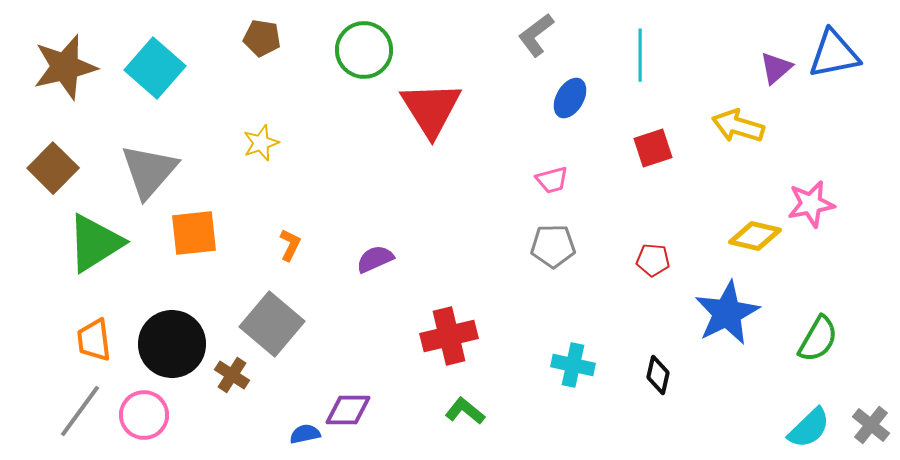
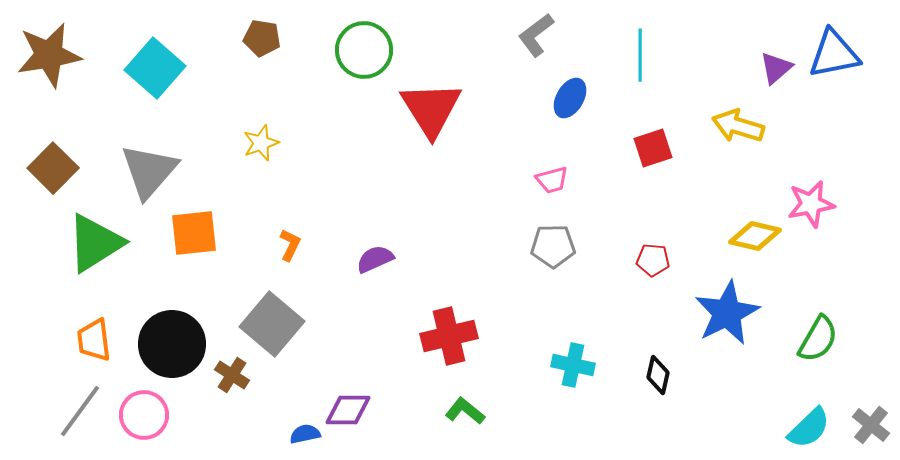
brown star: moved 16 px left, 12 px up; rotated 4 degrees clockwise
